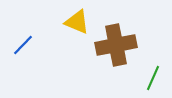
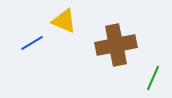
yellow triangle: moved 13 px left, 1 px up
blue line: moved 9 px right, 2 px up; rotated 15 degrees clockwise
